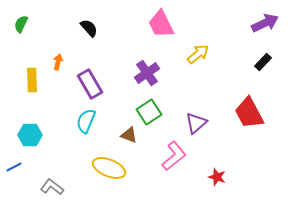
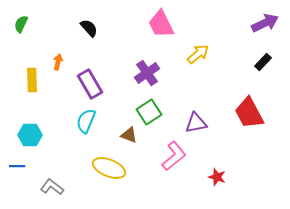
purple triangle: rotated 30 degrees clockwise
blue line: moved 3 px right, 1 px up; rotated 28 degrees clockwise
